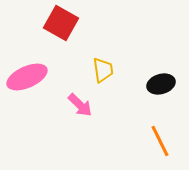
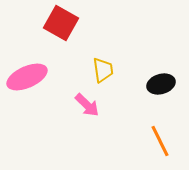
pink arrow: moved 7 px right
